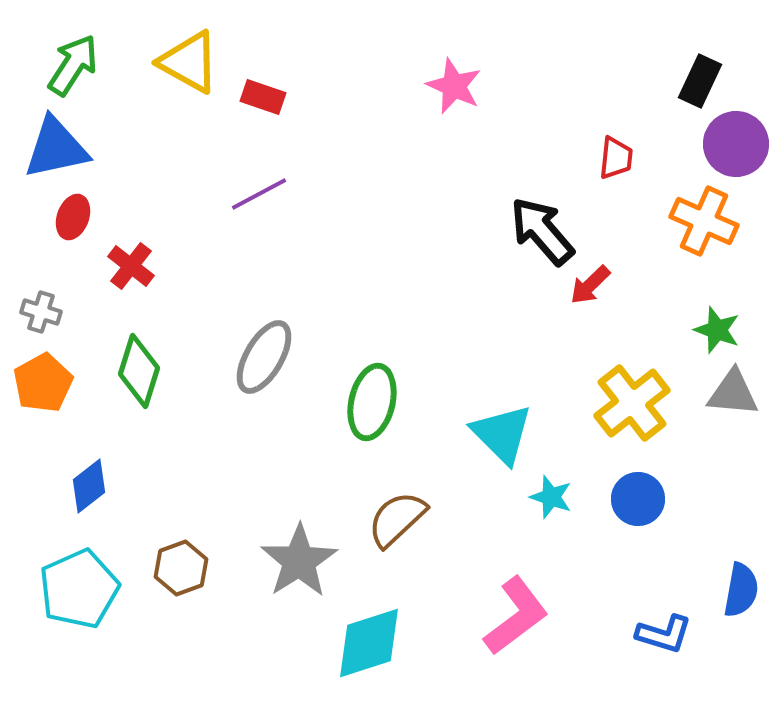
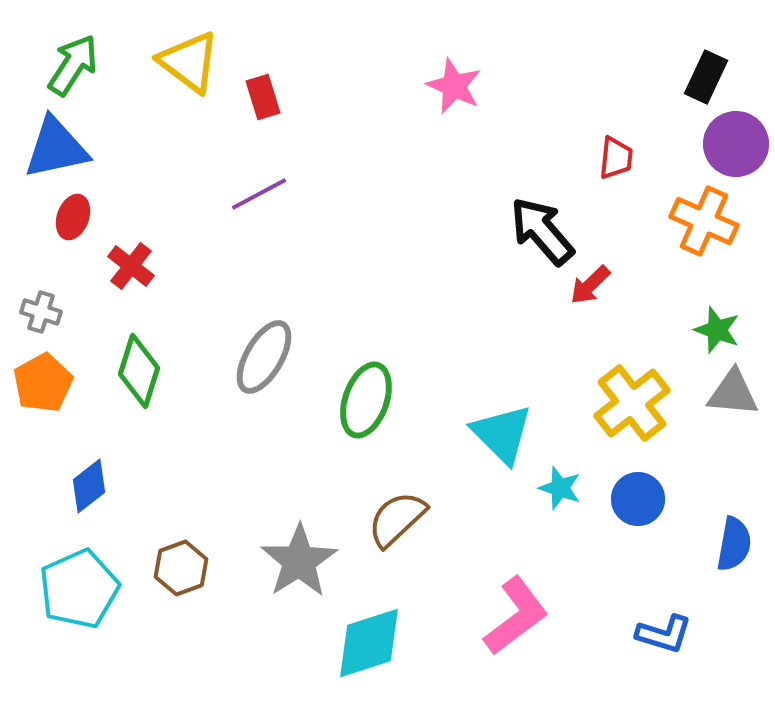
yellow triangle: rotated 8 degrees clockwise
black rectangle: moved 6 px right, 4 px up
red rectangle: rotated 54 degrees clockwise
green ellipse: moved 6 px left, 2 px up; rotated 6 degrees clockwise
cyan star: moved 9 px right, 9 px up
blue semicircle: moved 7 px left, 46 px up
